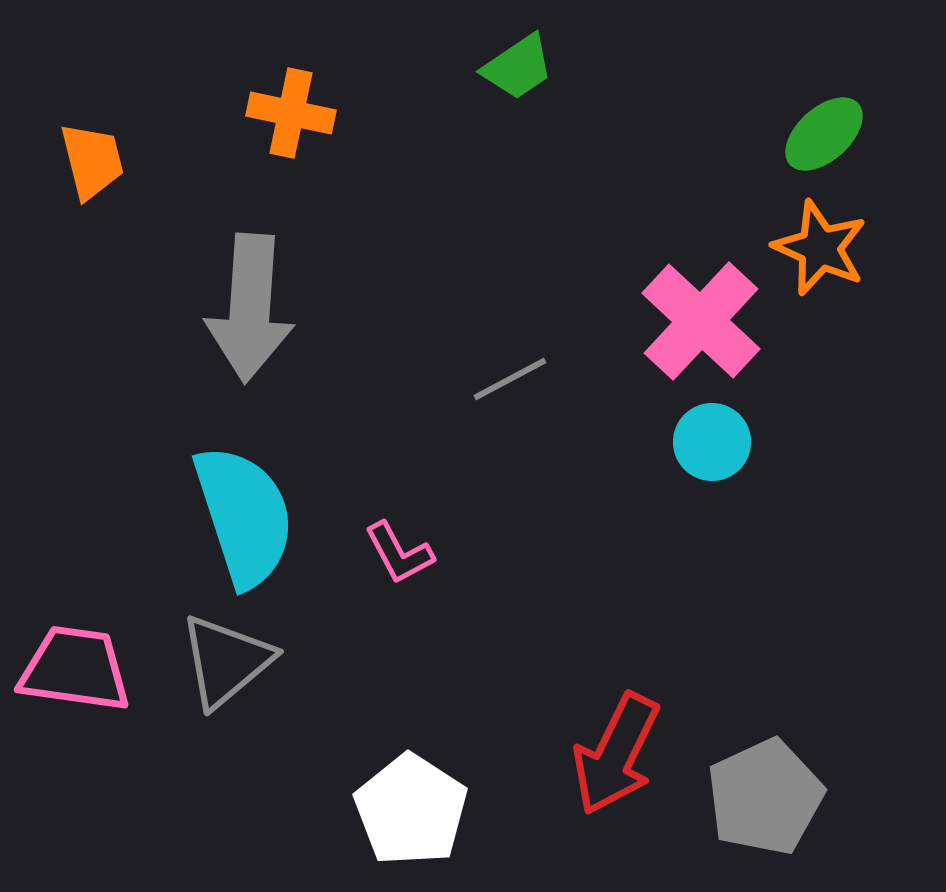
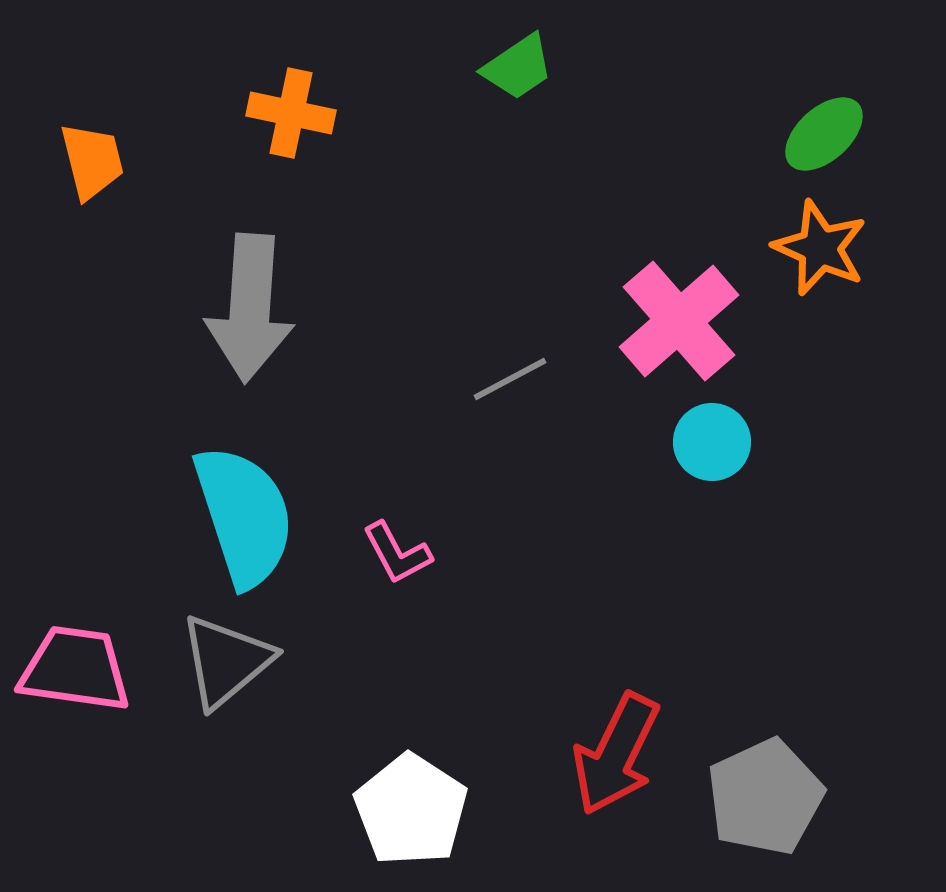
pink cross: moved 22 px left; rotated 6 degrees clockwise
pink L-shape: moved 2 px left
